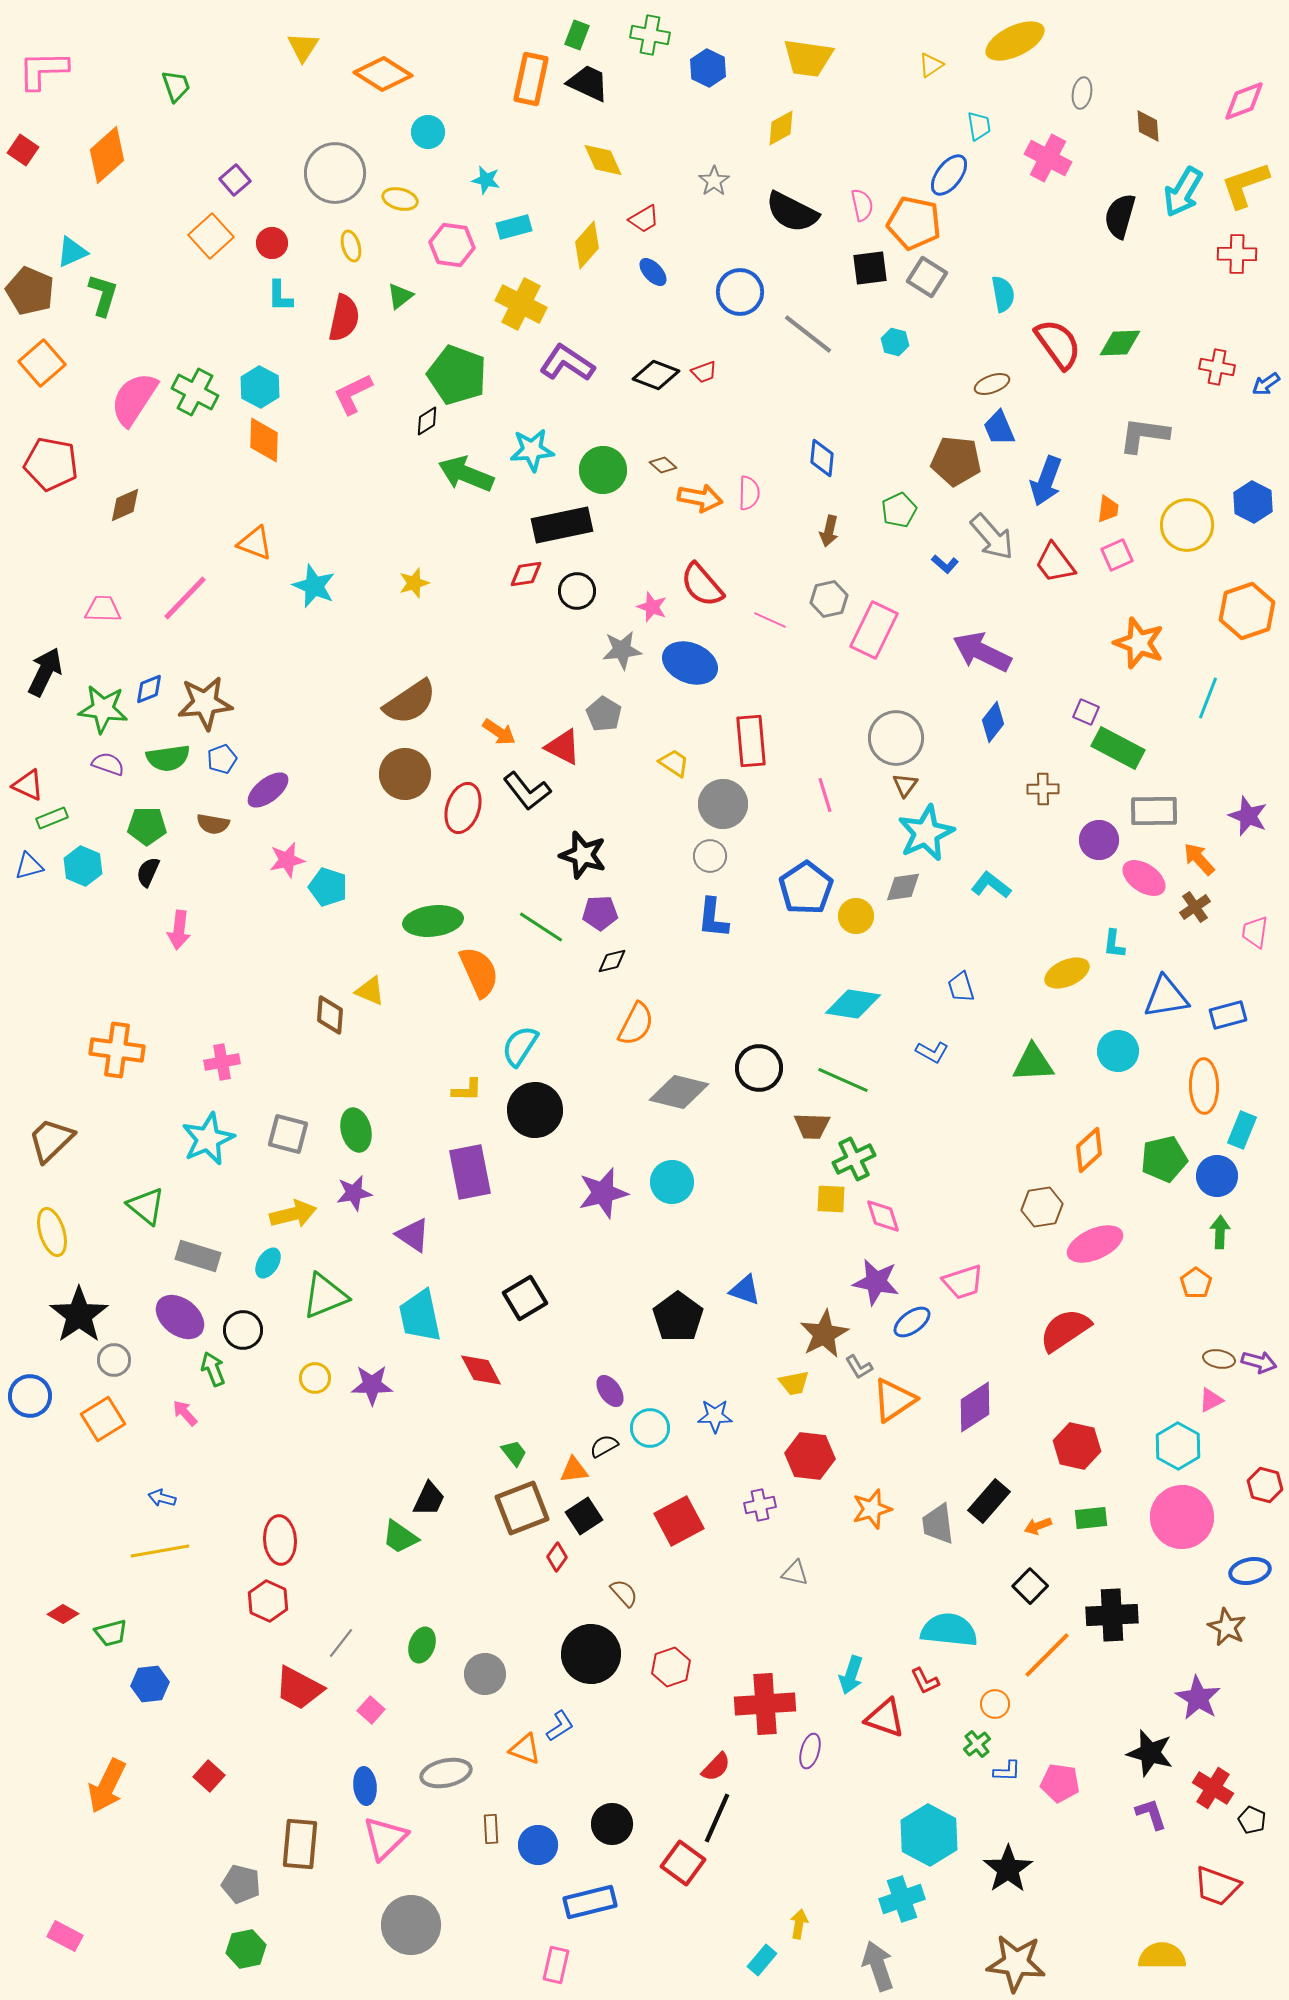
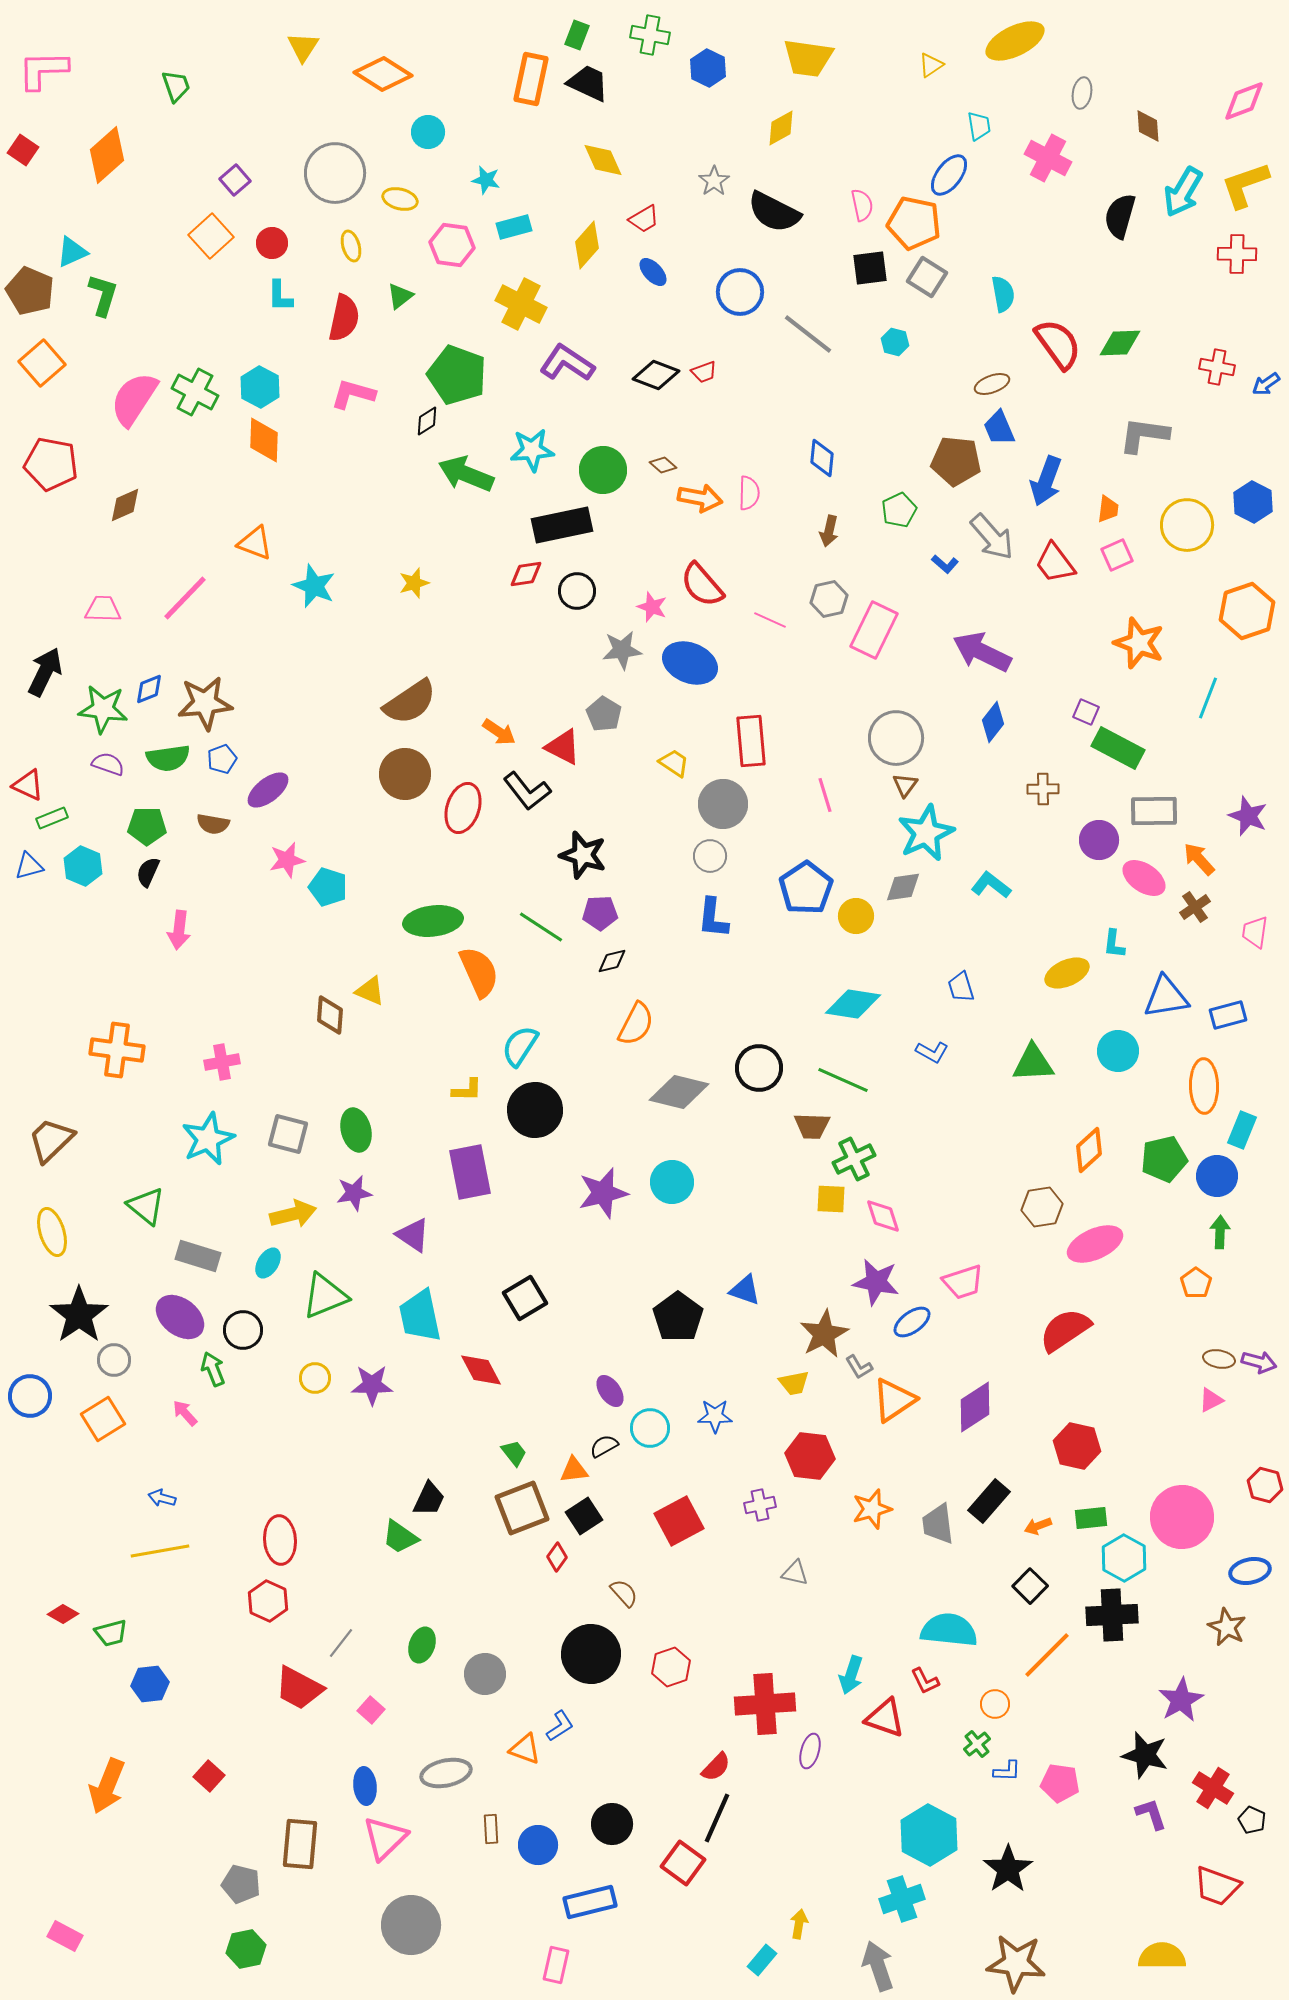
black semicircle at (792, 212): moved 18 px left
pink L-shape at (353, 394): rotated 42 degrees clockwise
cyan hexagon at (1178, 1446): moved 54 px left, 112 px down
purple star at (1198, 1698): moved 17 px left, 2 px down; rotated 12 degrees clockwise
black star at (1150, 1753): moved 5 px left, 2 px down
orange arrow at (107, 1786): rotated 4 degrees counterclockwise
